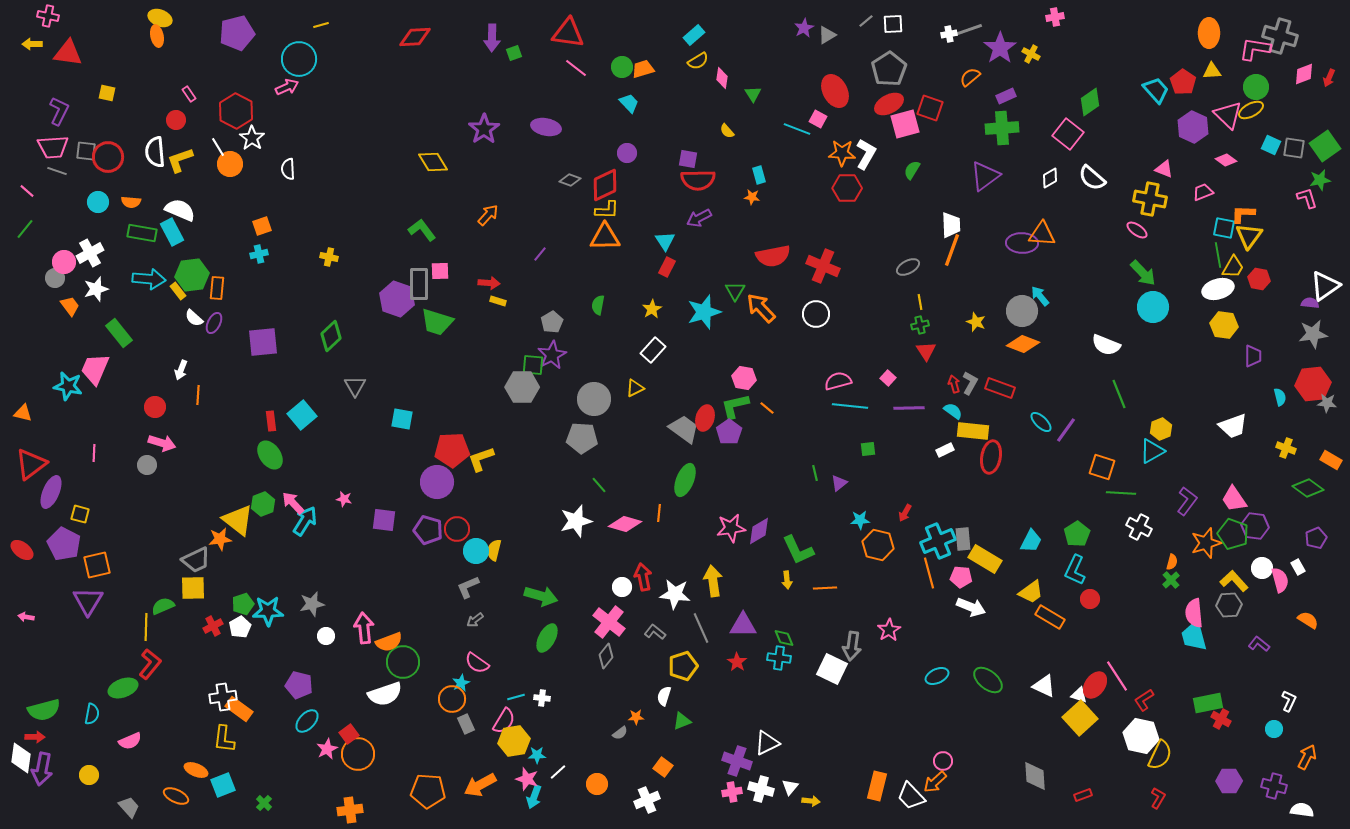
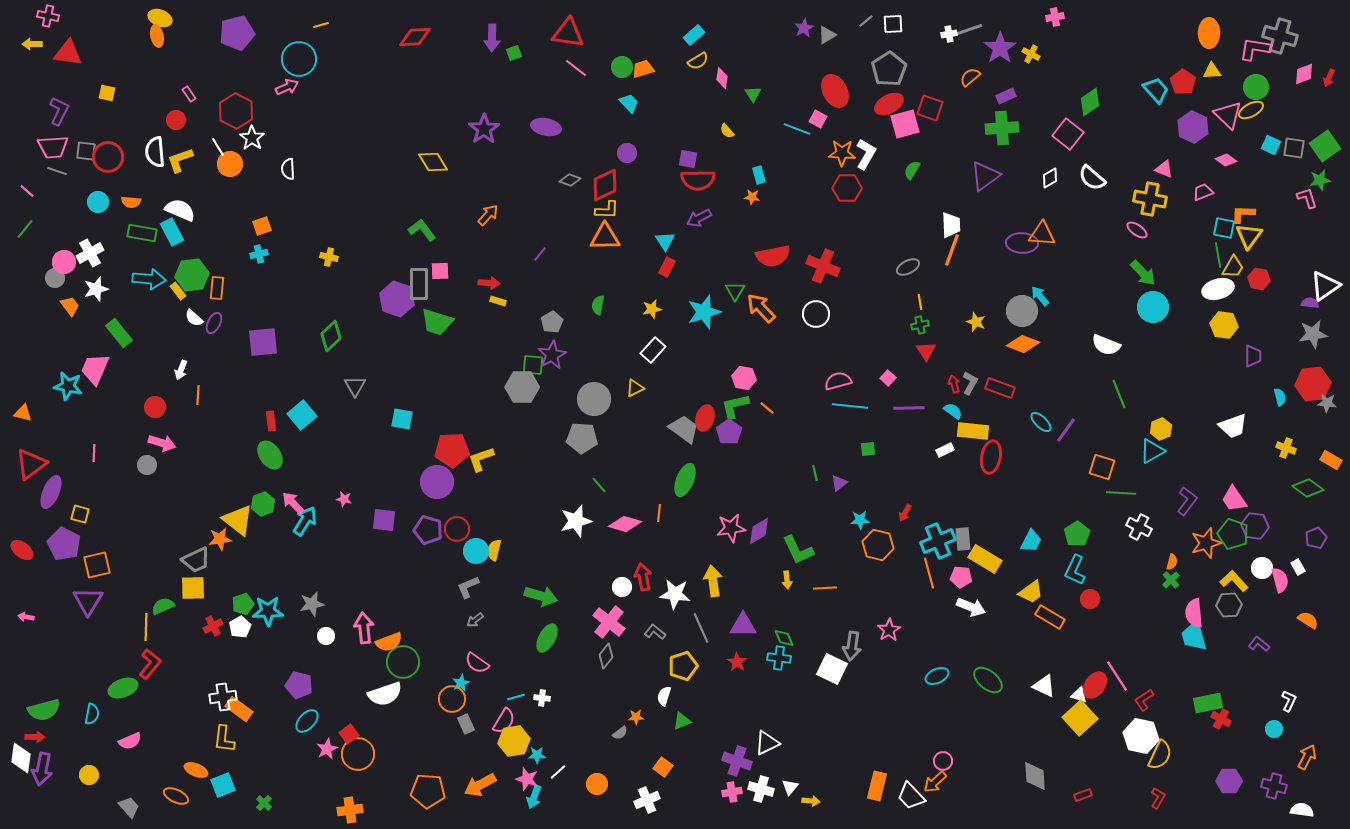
yellow star at (652, 309): rotated 18 degrees clockwise
